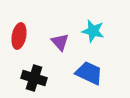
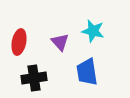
red ellipse: moved 6 px down
blue trapezoid: moved 2 px left, 1 px up; rotated 124 degrees counterclockwise
black cross: rotated 25 degrees counterclockwise
